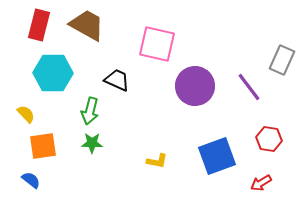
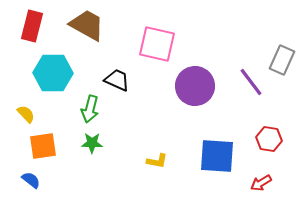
red rectangle: moved 7 px left, 1 px down
purple line: moved 2 px right, 5 px up
green arrow: moved 2 px up
blue square: rotated 24 degrees clockwise
